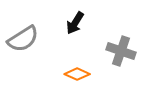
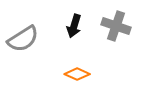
black arrow: moved 1 px left, 3 px down; rotated 15 degrees counterclockwise
gray cross: moved 5 px left, 25 px up
